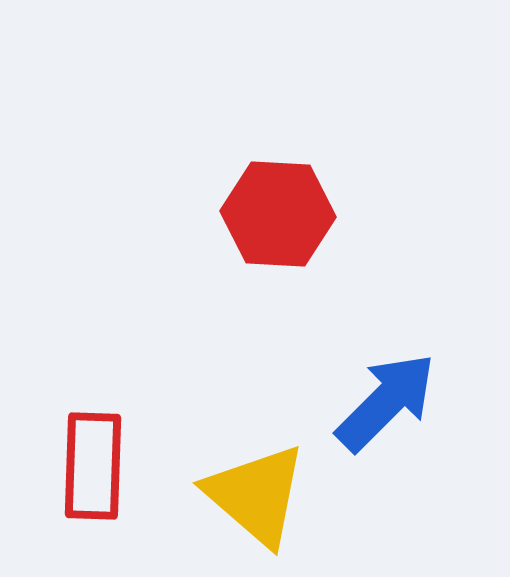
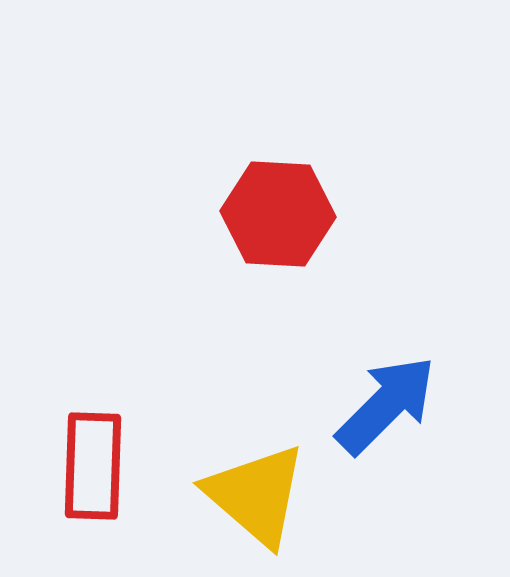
blue arrow: moved 3 px down
